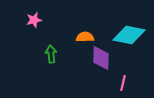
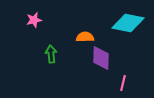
cyan diamond: moved 1 px left, 12 px up
